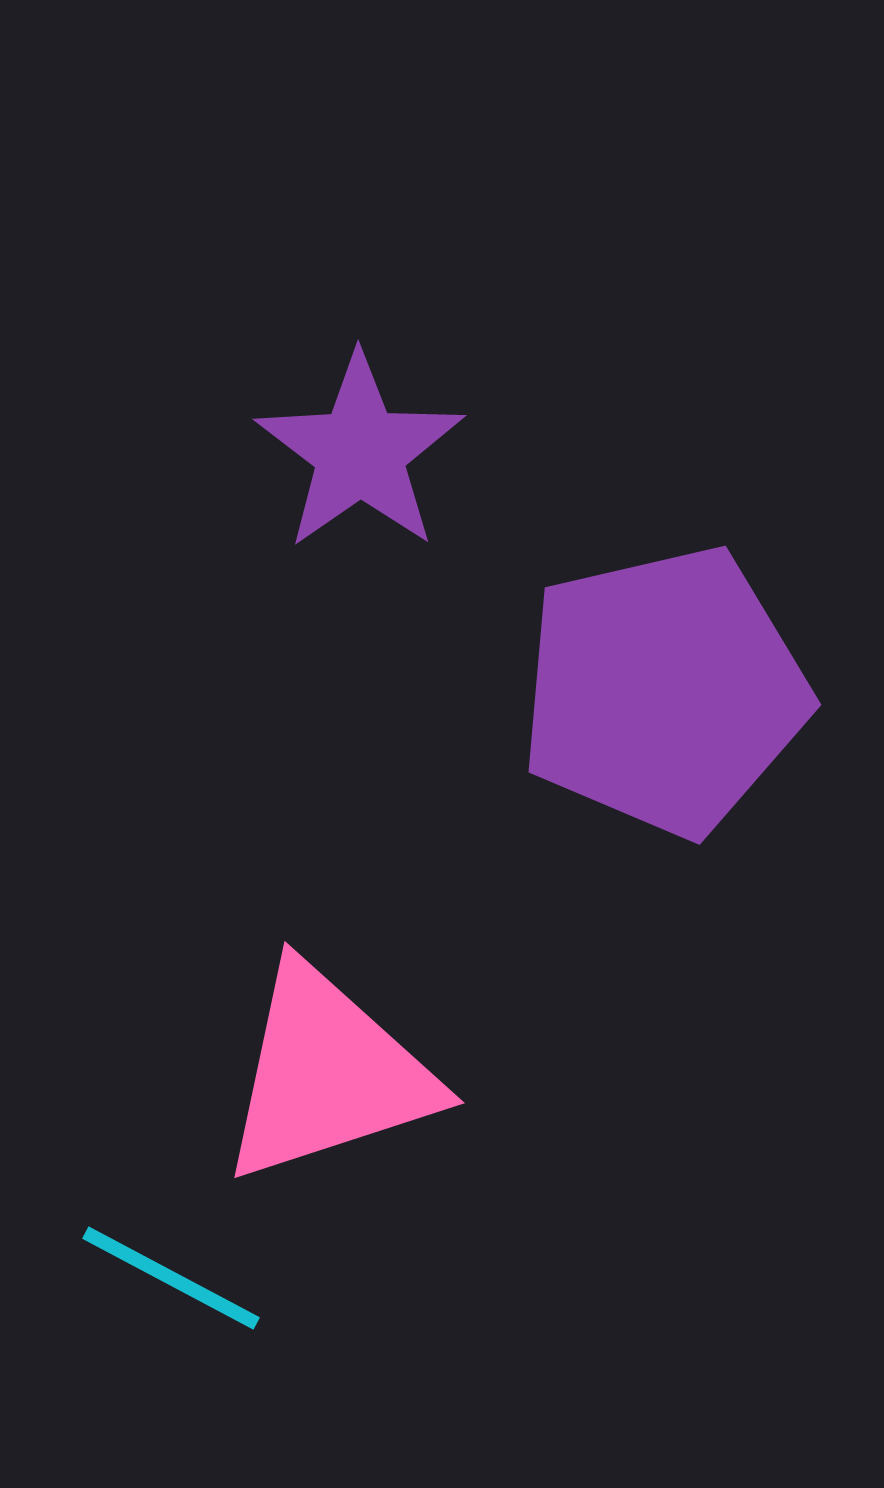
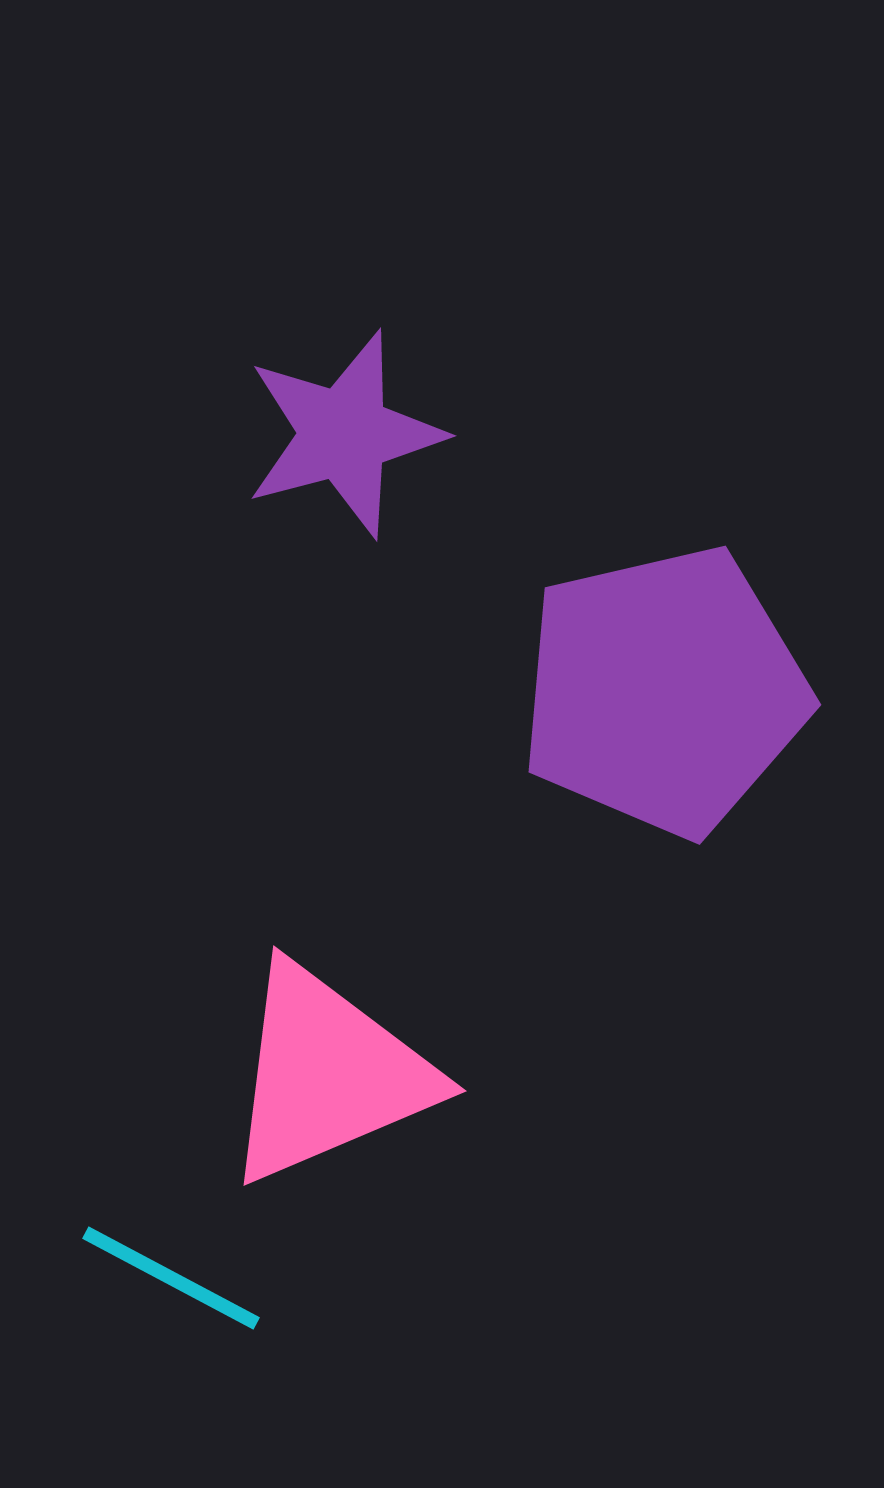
purple star: moved 16 px left, 18 px up; rotated 20 degrees clockwise
pink triangle: rotated 5 degrees counterclockwise
